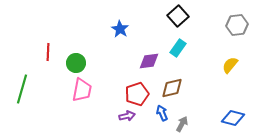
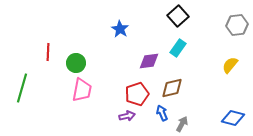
green line: moved 1 px up
